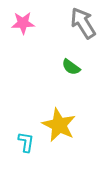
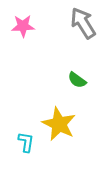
pink star: moved 3 px down
green semicircle: moved 6 px right, 13 px down
yellow star: moved 1 px up
